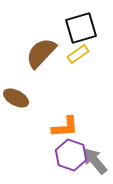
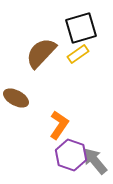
orange L-shape: moved 6 px left, 2 px up; rotated 52 degrees counterclockwise
